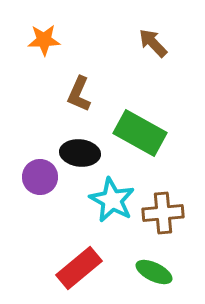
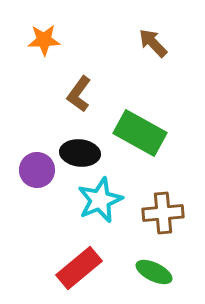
brown L-shape: rotated 12 degrees clockwise
purple circle: moved 3 px left, 7 px up
cyan star: moved 12 px left; rotated 21 degrees clockwise
